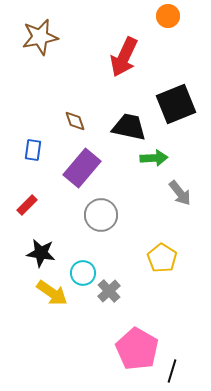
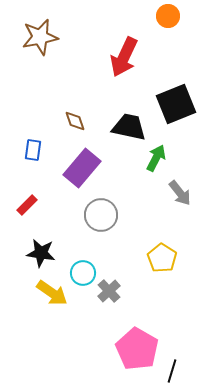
green arrow: moved 2 px right; rotated 60 degrees counterclockwise
